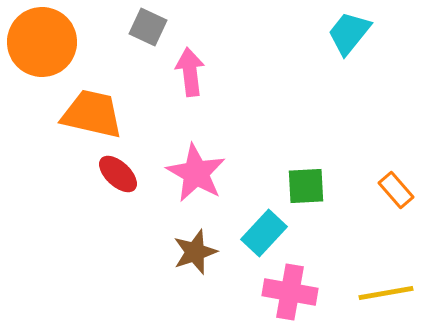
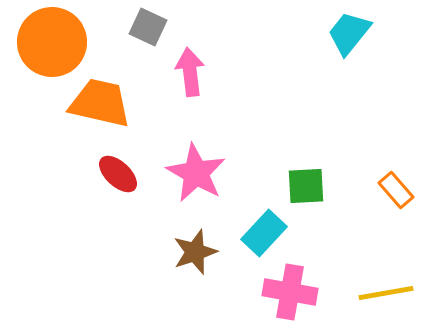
orange circle: moved 10 px right
orange trapezoid: moved 8 px right, 11 px up
